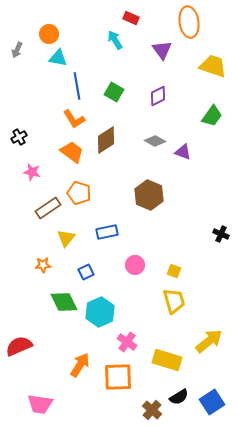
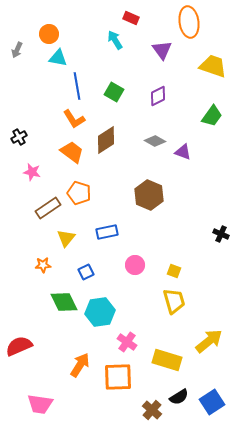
cyan hexagon at (100, 312): rotated 16 degrees clockwise
